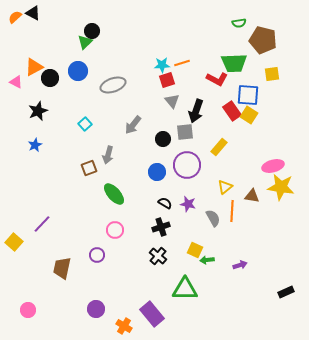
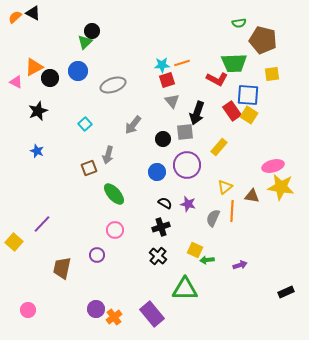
black arrow at (196, 111): moved 1 px right, 2 px down
blue star at (35, 145): moved 2 px right, 6 px down; rotated 24 degrees counterclockwise
gray semicircle at (213, 218): rotated 126 degrees counterclockwise
orange cross at (124, 326): moved 10 px left, 9 px up; rotated 21 degrees clockwise
